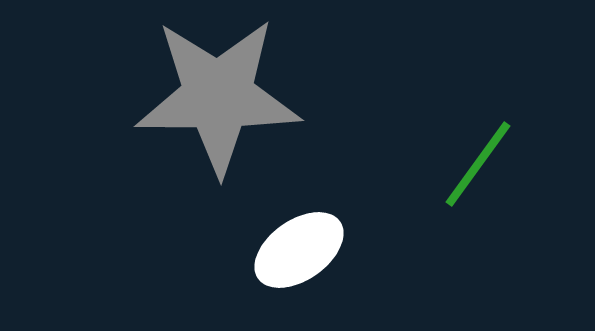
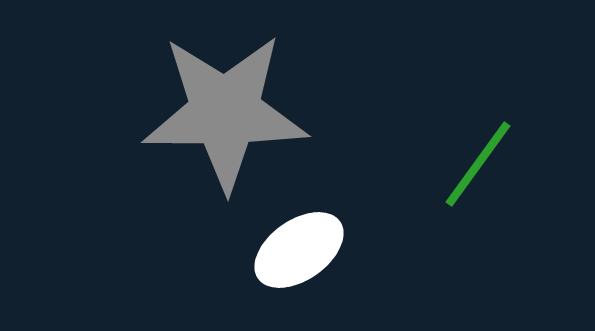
gray star: moved 7 px right, 16 px down
